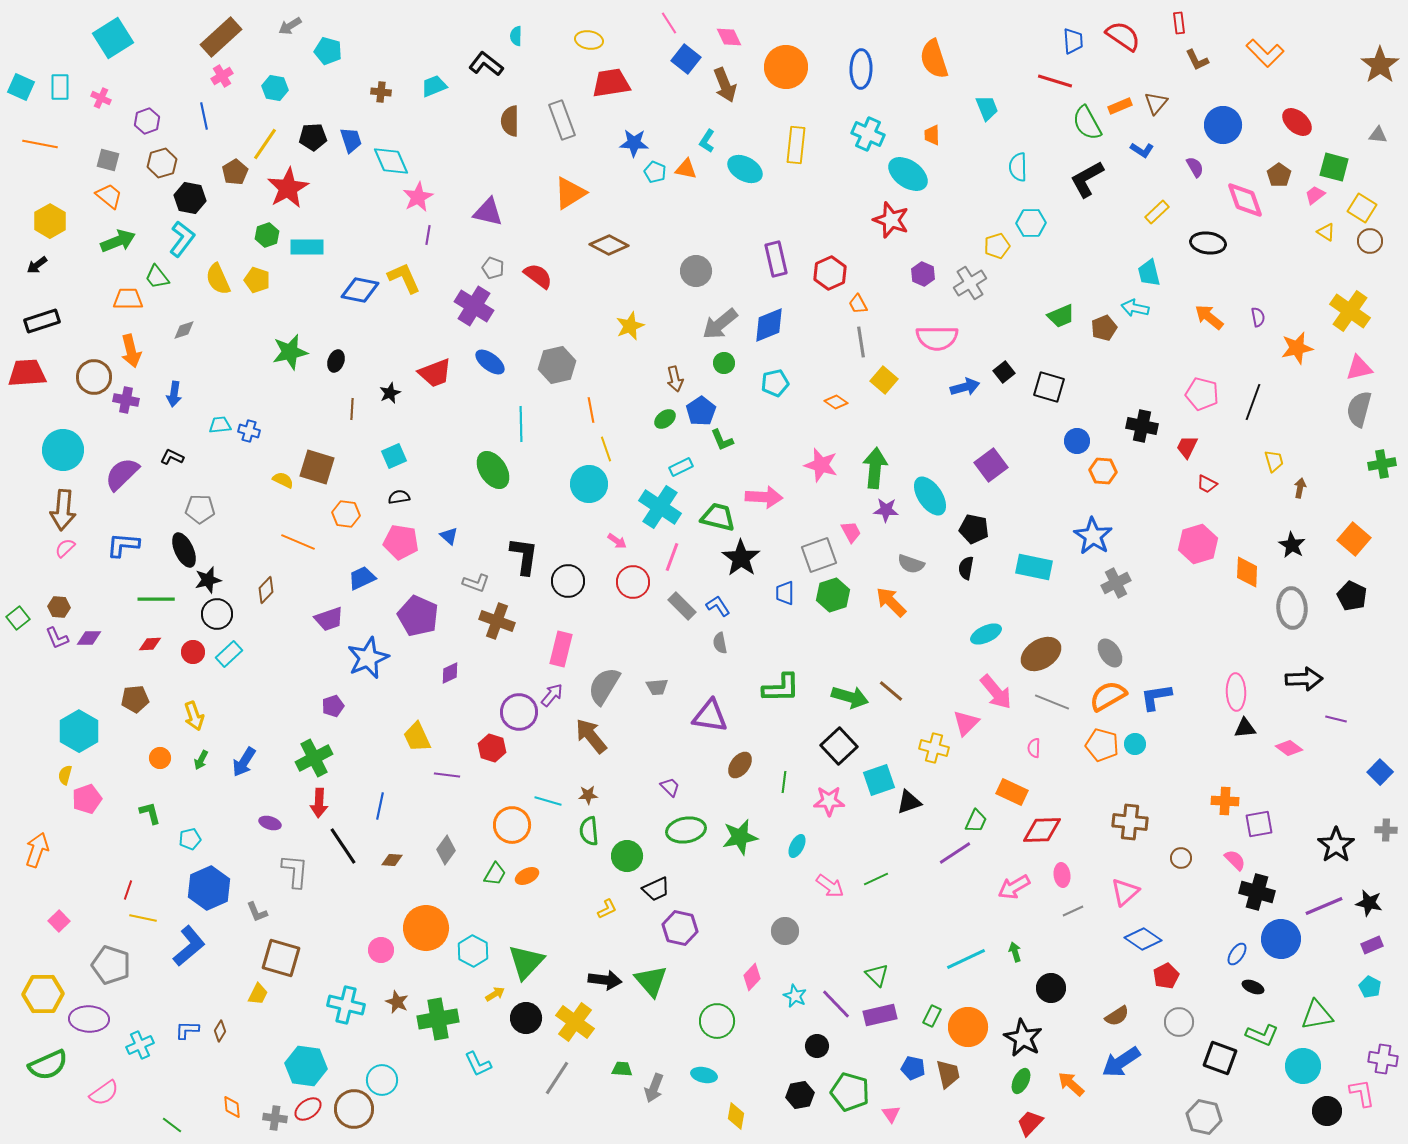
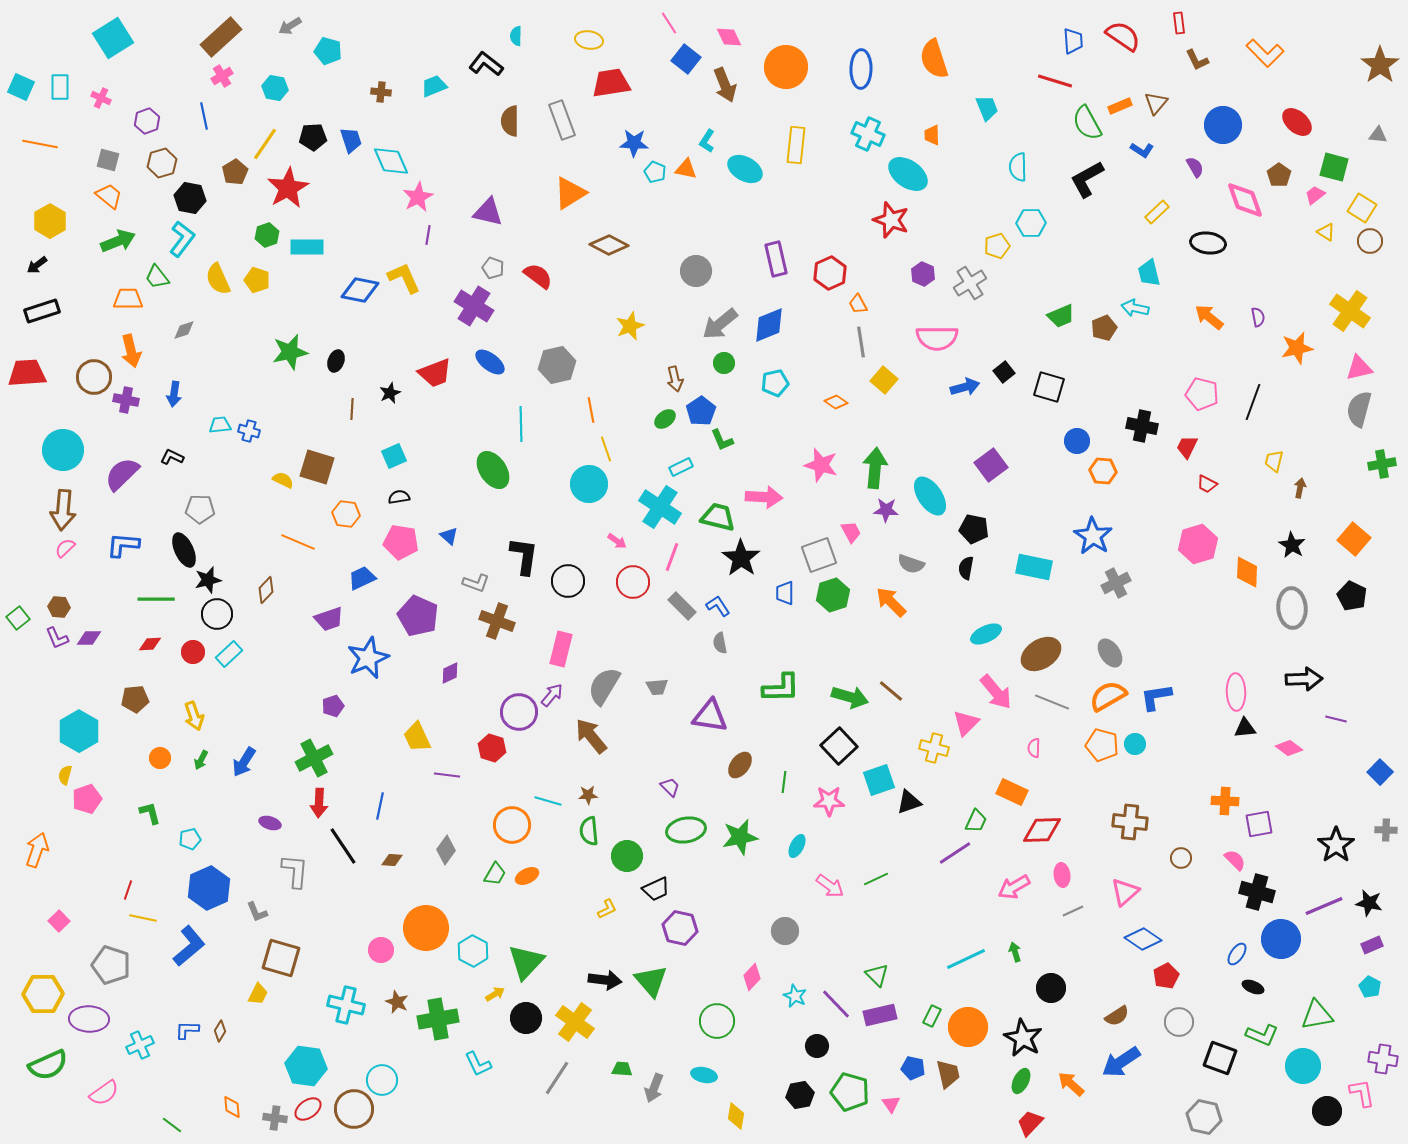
black rectangle at (42, 321): moved 10 px up
yellow trapezoid at (1274, 461): rotated 150 degrees counterclockwise
pink triangle at (891, 1114): moved 10 px up
